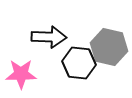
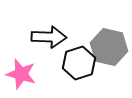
black hexagon: rotated 24 degrees counterclockwise
pink star: rotated 16 degrees clockwise
